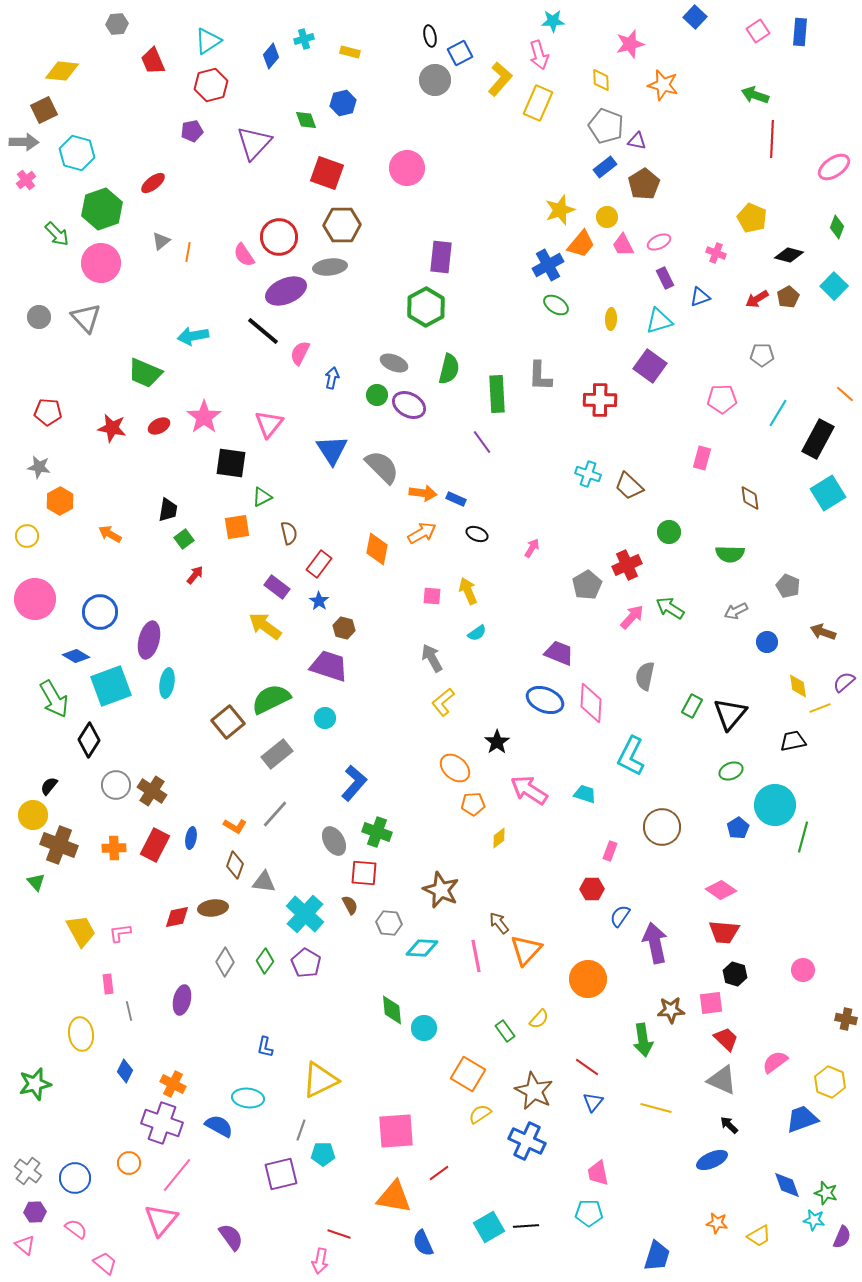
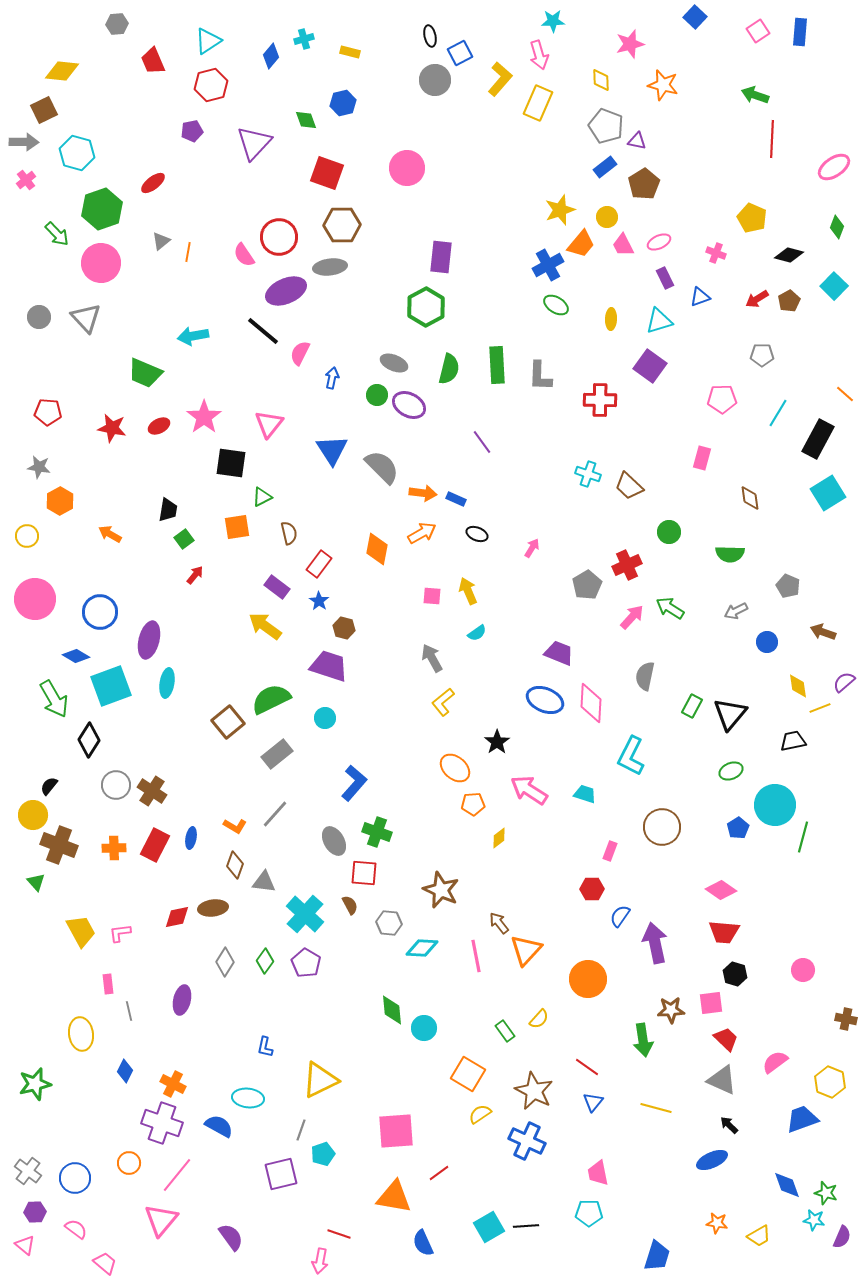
brown pentagon at (788, 297): moved 1 px right, 4 px down
green rectangle at (497, 394): moved 29 px up
cyan pentagon at (323, 1154): rotated 20 degrees counterclockwise
